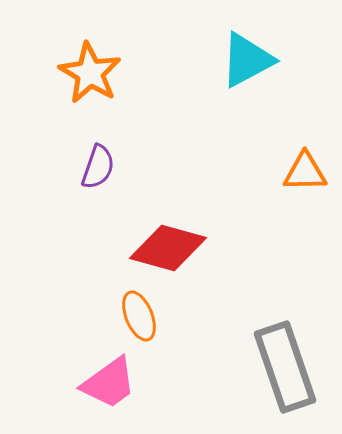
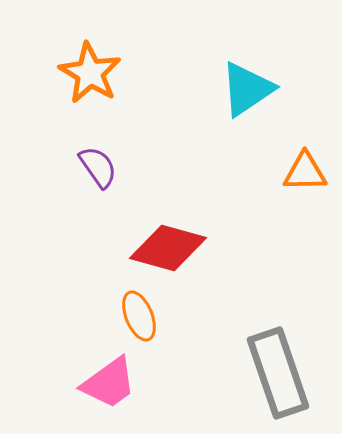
cyan triangle: moved 29 px down; rotated 6 degrees counterclockwise
purple semicircle: rotated 54 degrees counterclockwise
gray rectangle: moved 7 px left, 6 px down
